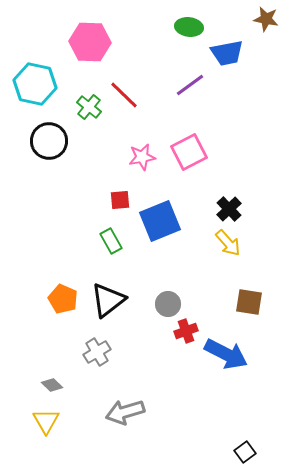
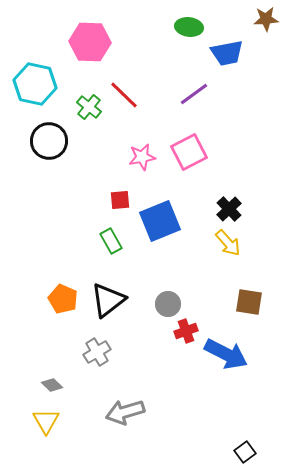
brown star: rotated 15 degrees counterclockwise
purple line: moved 4 px right, 9 px down
